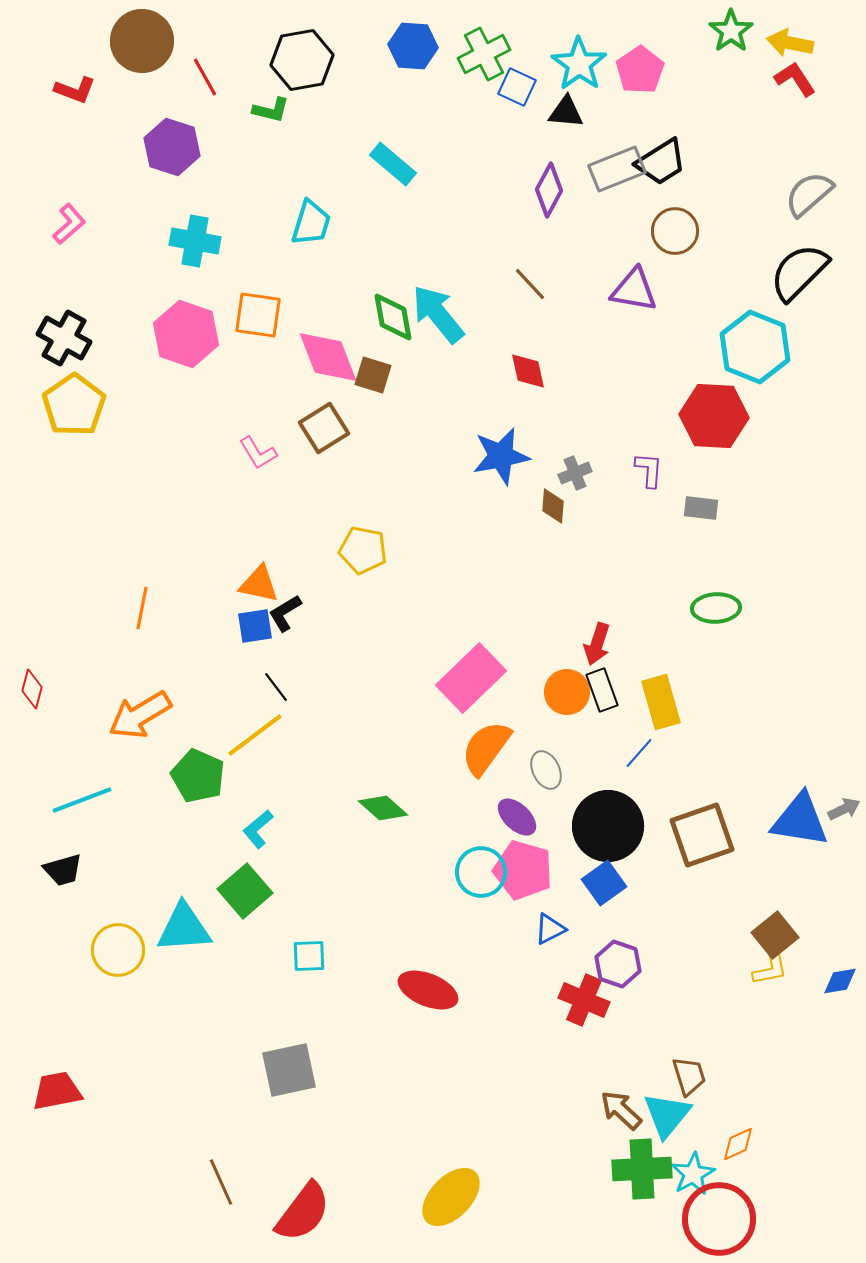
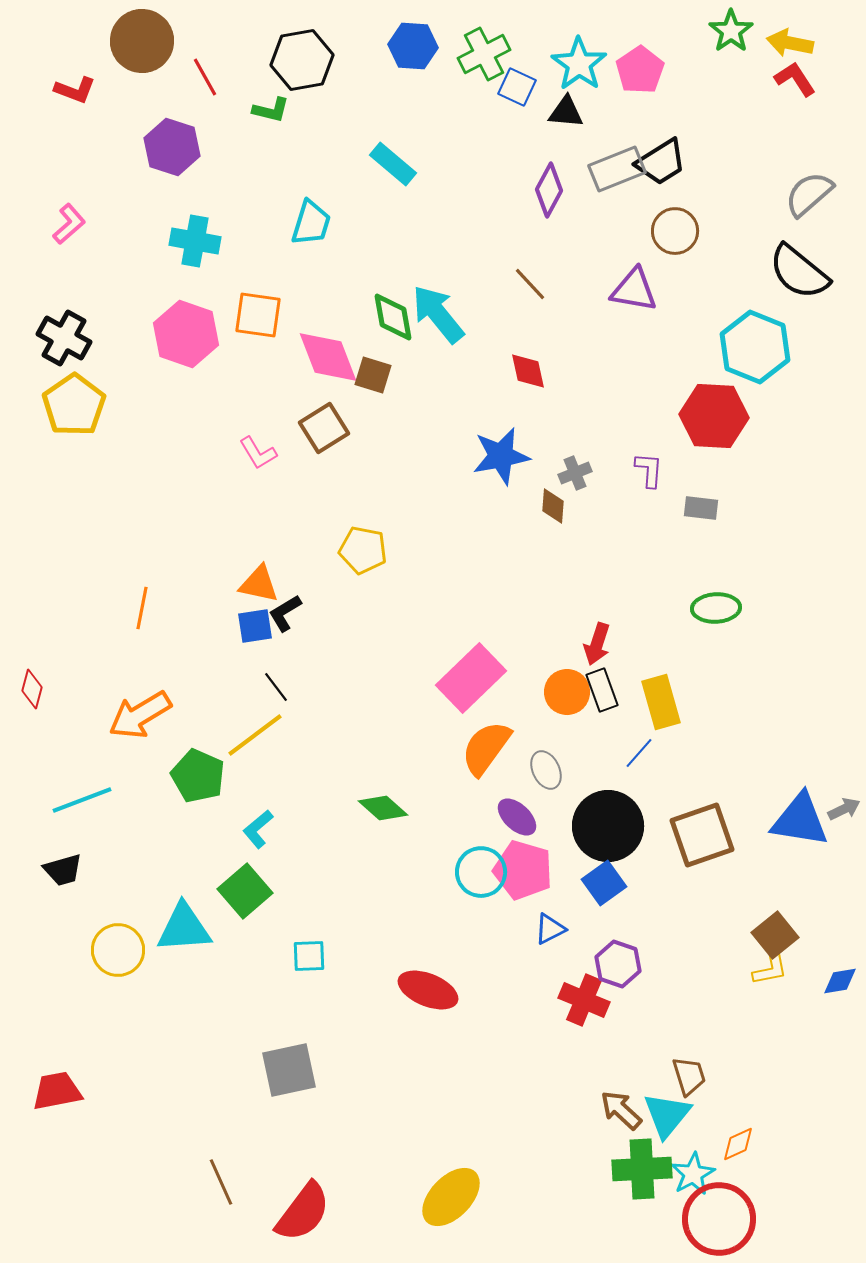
black semicircle at (799, 272): rotated 96 degrees counterclockwise
